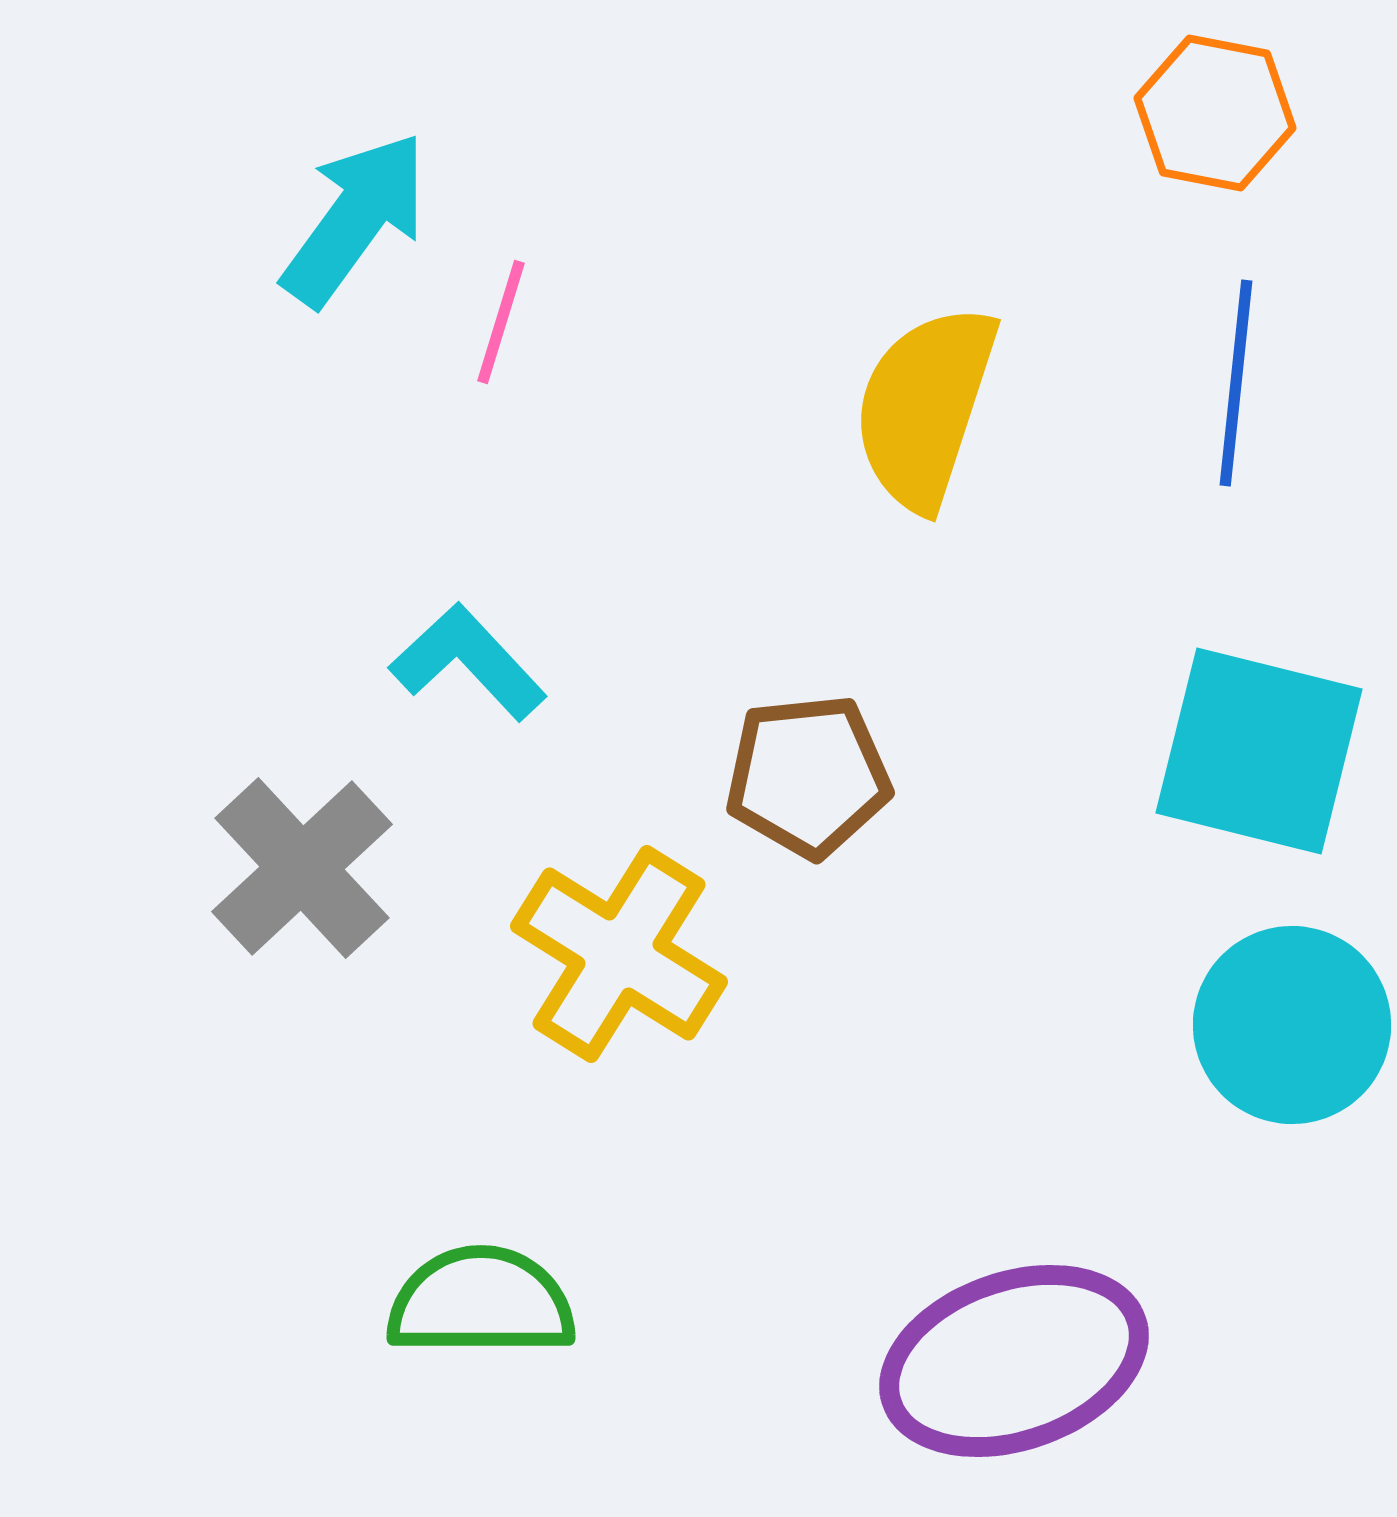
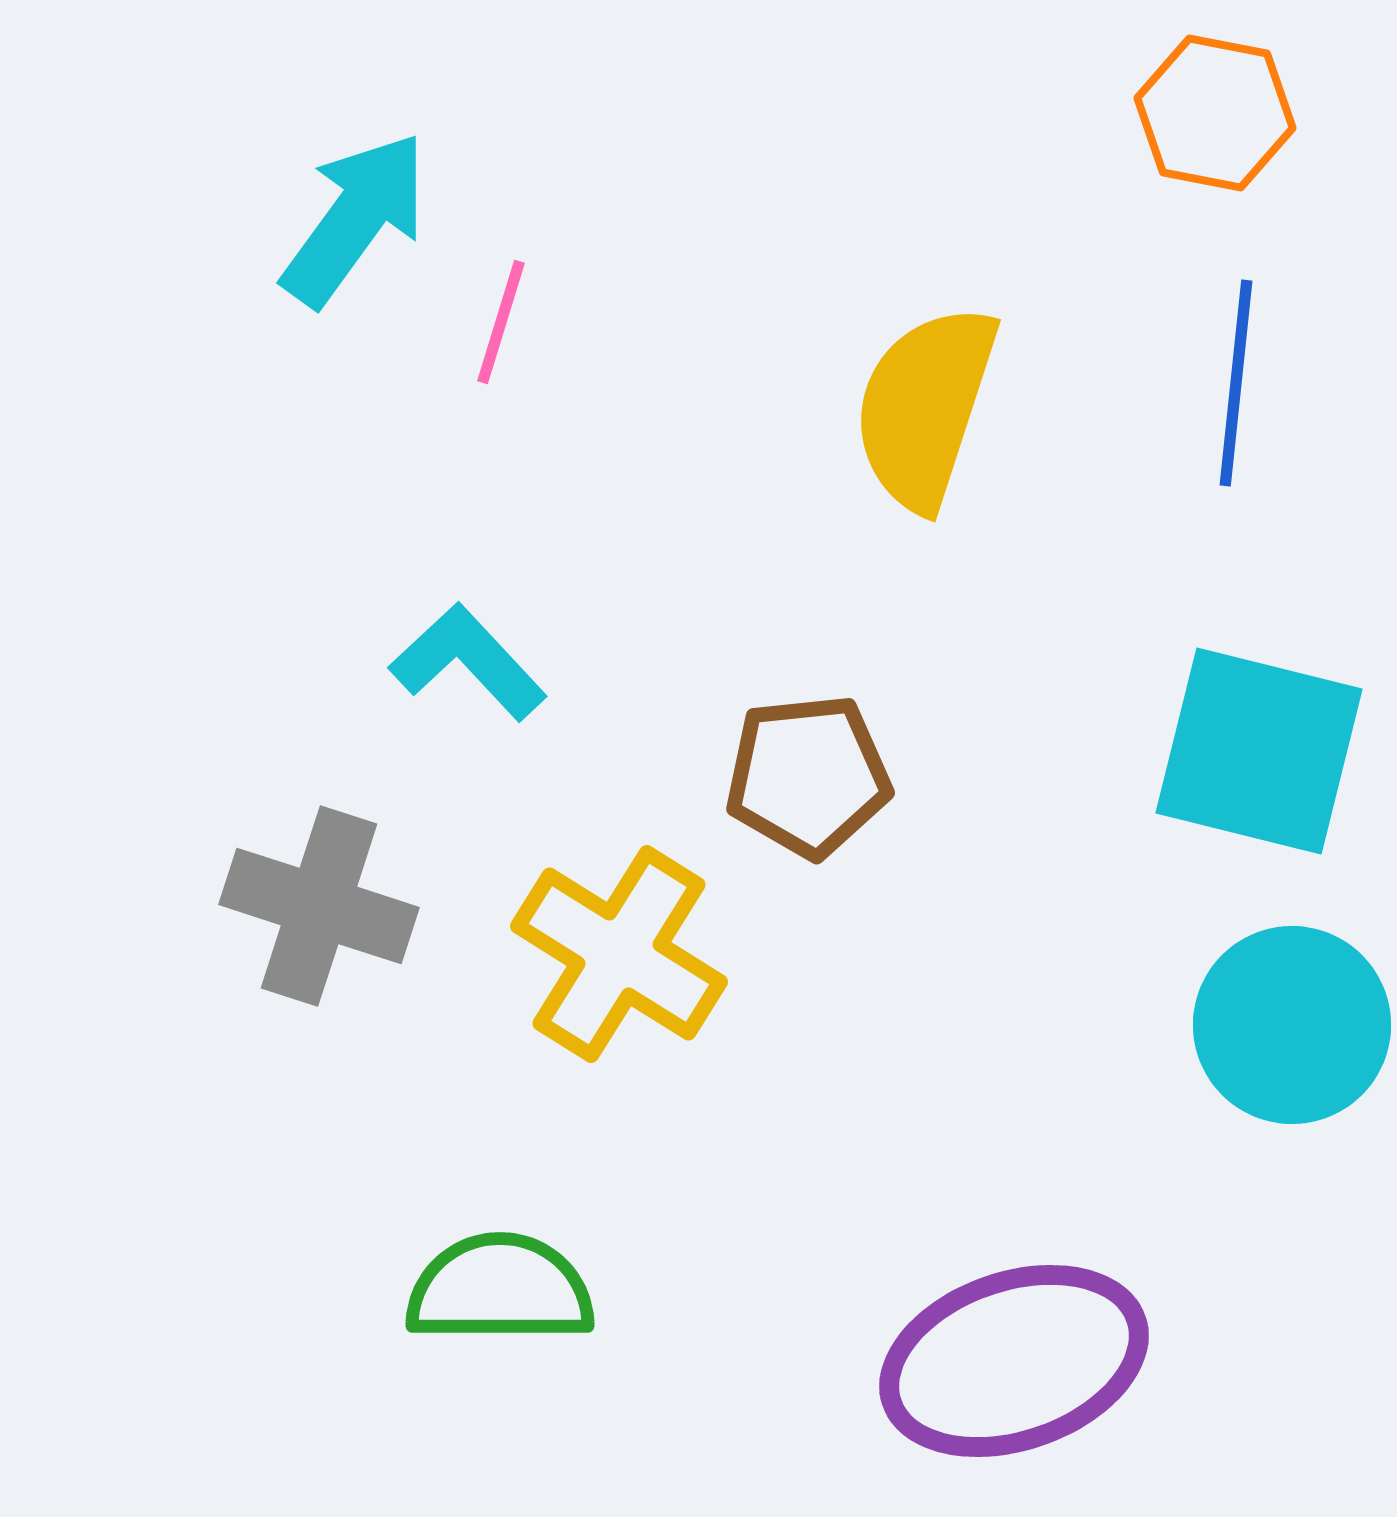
gray cross: moved 17 px right, 38 px down; rotated 29 degrees counterclockwise
green semicircle: moved 19 px right, 13 px up
